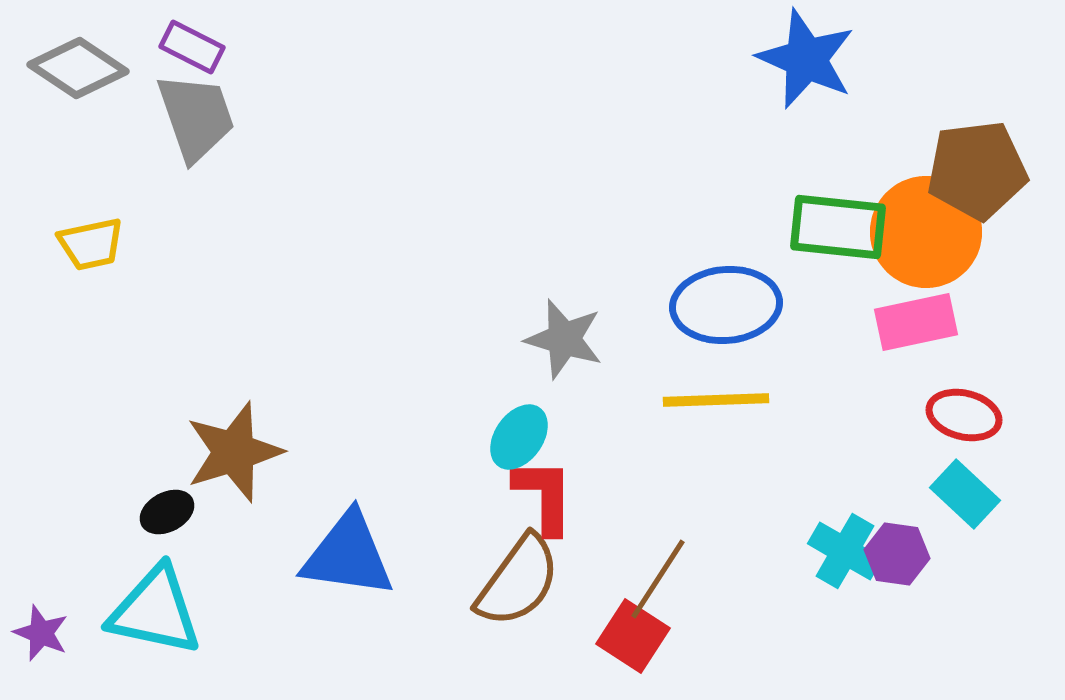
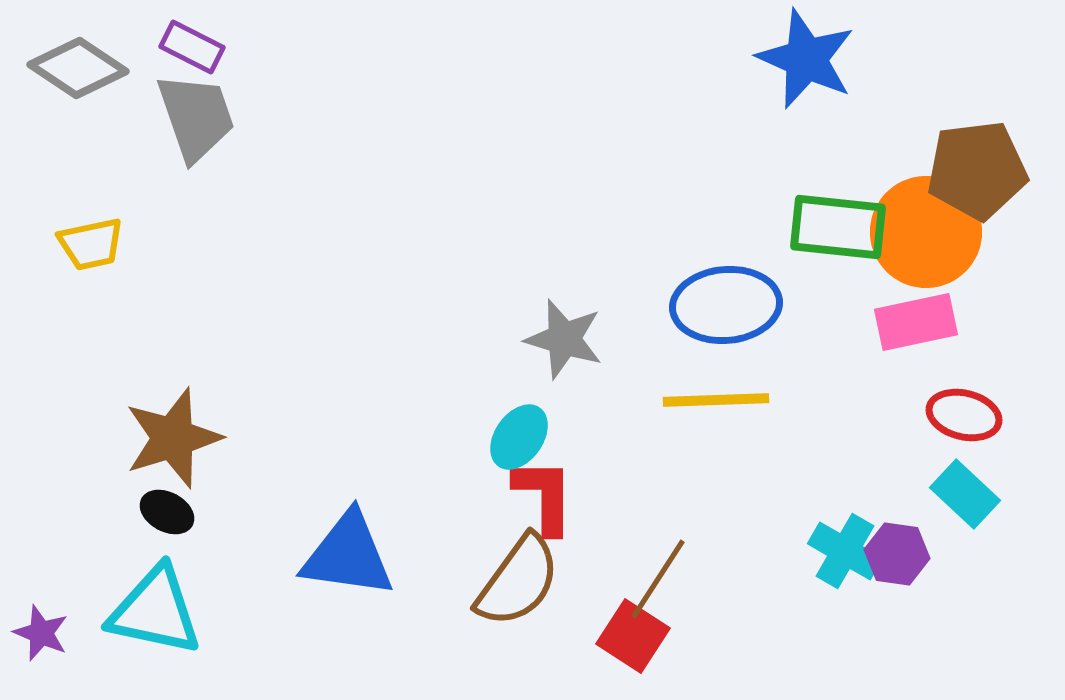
brown star: moved 61 px left, 14 px up
black ellipse: rotated 56 degrees clockwise
